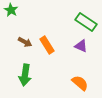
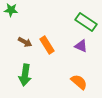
green star: rotated 24 degrees counterclockwise
orange semicircle: moved 1 px left, 1 px up
